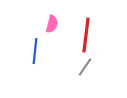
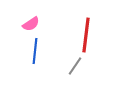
pink semicircle: moved 21 px left; rotated 42 degrees clockwise
gray line: moved 10 px left, 1 px up
